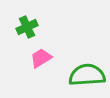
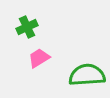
pink trapezoid: moved 2 px left
